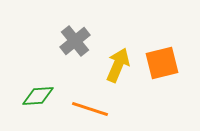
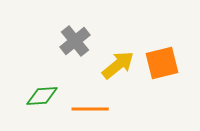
yellow arrow: rotated 28 degrees clockwise
green diamond: moved 4 px right
orange line: rotated 18 degrees counterclockwise
